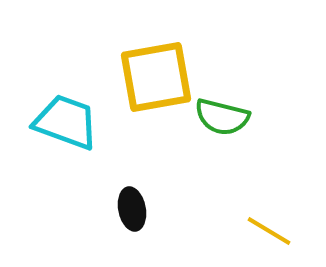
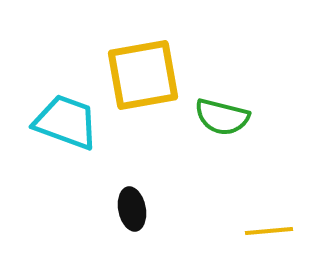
yellow square: moved 13 px left, 2 px up
yellow line: rotated 36 degrees counterclockwise
